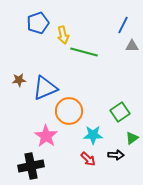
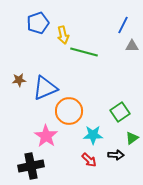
red arrow: moved 1 px right, 1 px down
